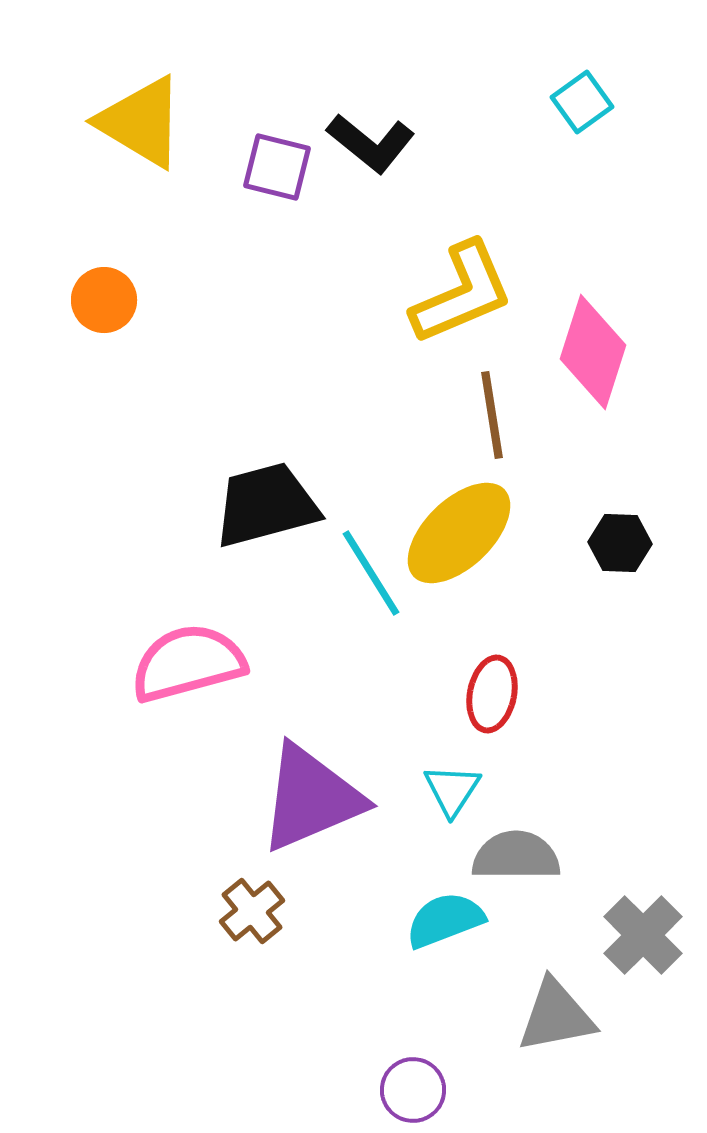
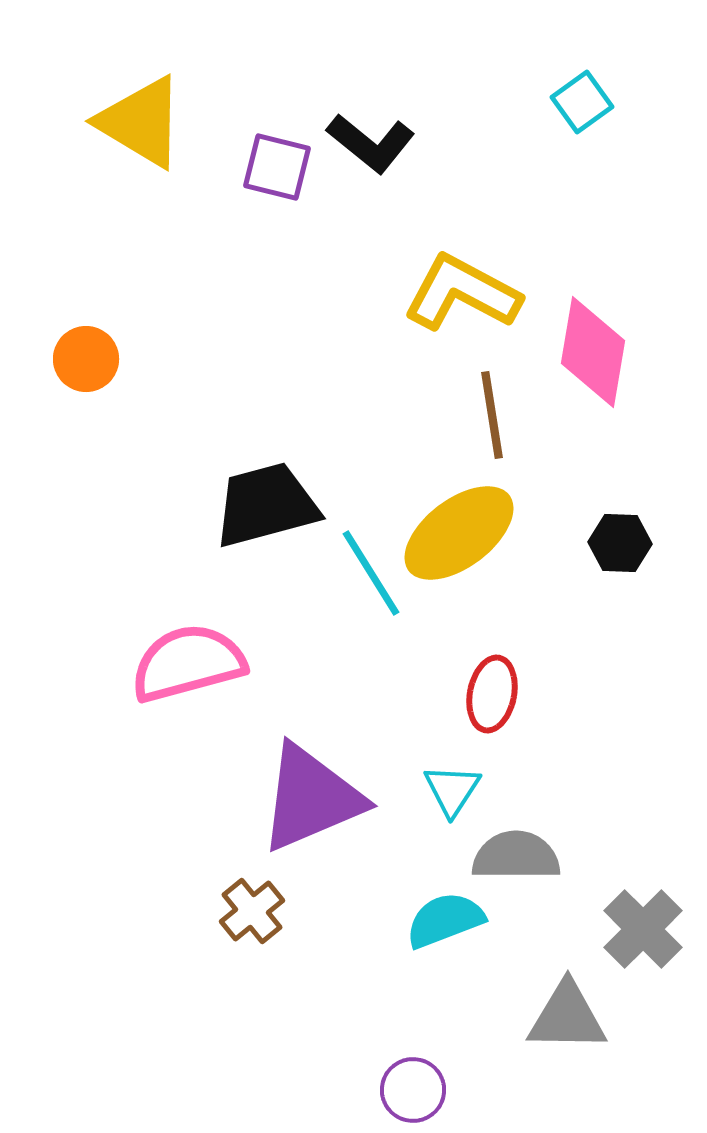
yellow L-shape: rotated 129 degrees counterclockwise
orange circle: moved 18 px left, 59 px down
pink diamond: rotated 8 degrees counterclockwise
yellow ellipse: rotated 7 degrees clockwise
gray cross: moved 6 px up
gray triangle: moved 11 px right, 1 px down; rotated 12 degrees clockwise
